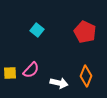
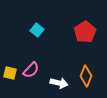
red pentagon: rotated 15 degrees clockwise
yellow square: rotated 16 degrees clockwise
